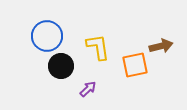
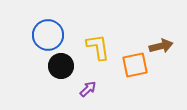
blue circle: moved 1 px right, 1 px up
